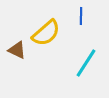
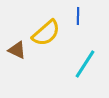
blue line: moved 3 px left
cyan line: moved 1 px left, 1 px down
